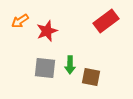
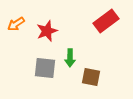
orange arrow: moved 4 px left, 3 px down
green arrow: moved 7 px up
